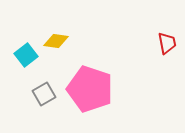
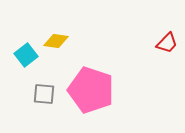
red trapezoid: rotated 55 degrees clockwise
pink pentagon: moved 1 px right, 1 px down
gray square: rotated 35 degrees clockwise
